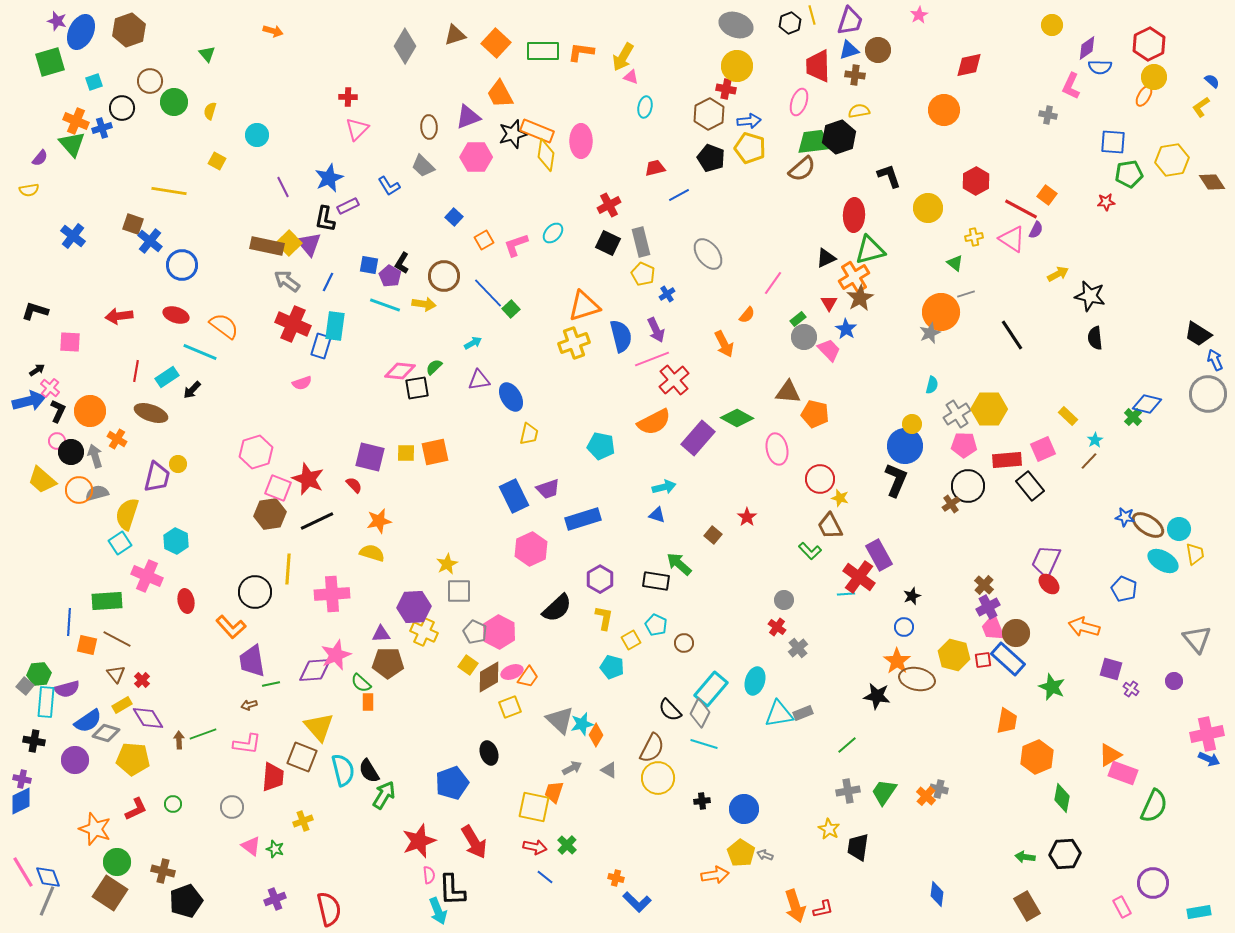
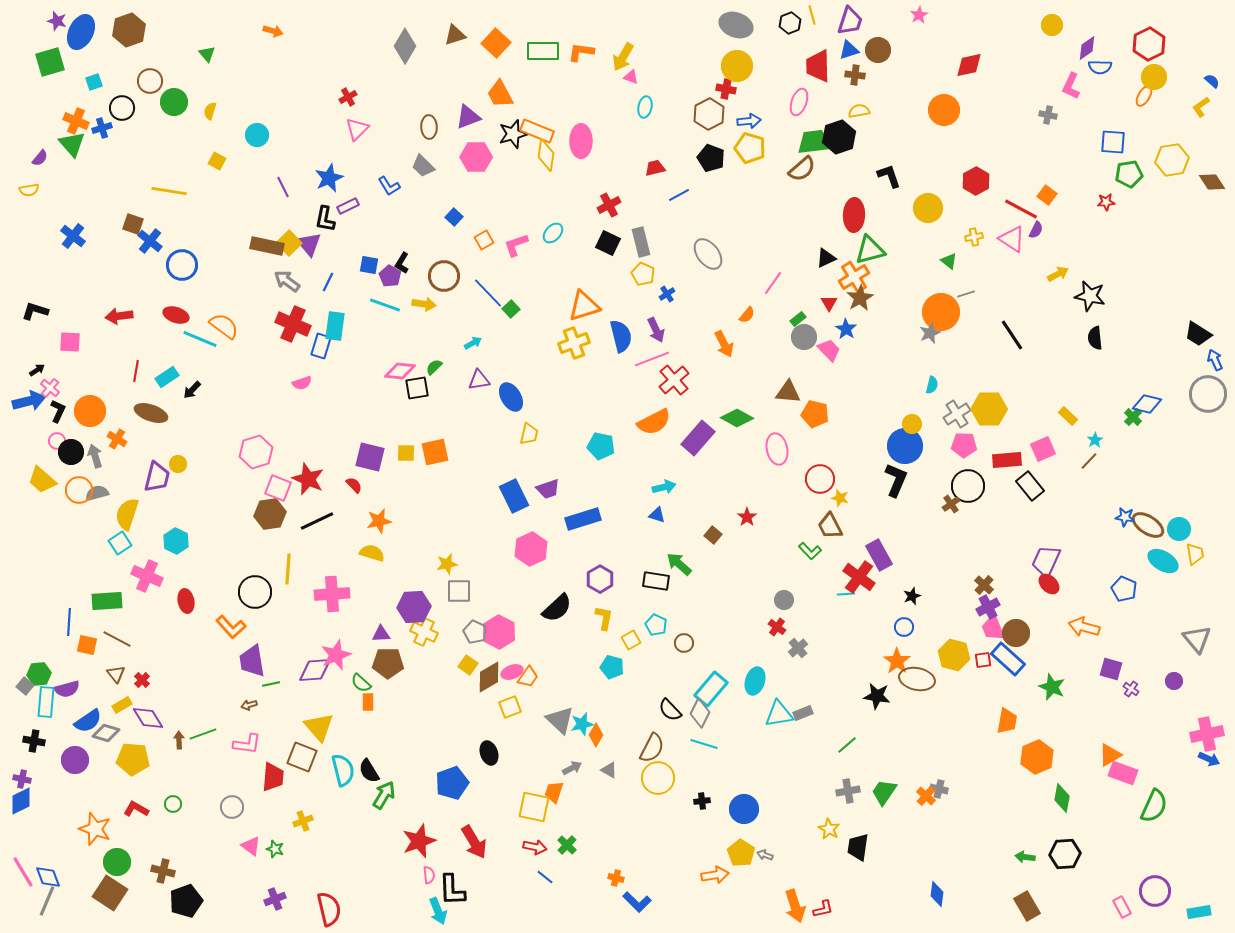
red cross at (348, 97): rotated 30 degrees counterclockwise
green triangle at (955, 263): moved 6 px left, 2 px up
cyan line at (200, 352): moved 13 px up
yellow star at (447, 564): rotated 15 degrees clockwise
red L-shape at (136, 809): rotated 125 degrees counterclockwise
purple circle at (1153, 883): moved 2 px right, 8 px down
